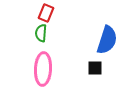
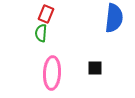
red rectangle: moved 1 px down
blue semicircle: moved 7 px right, 22 px up; rotated 12 degrees counterclockwise
pink ellipse: moved 9 px right, 4 px down
